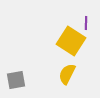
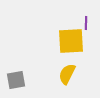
yellow square: rotated 36 degrees counterclockwise
